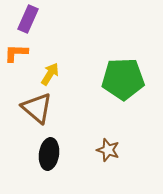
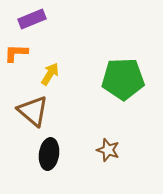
purple rectangle: moved 4 px right; rotated 44 degrees clockwise
brown triangle: moved 4 px left, 3 px down
